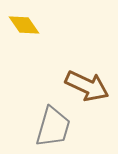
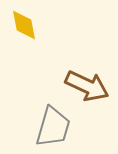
yellow diamond: rotated 24 degrees clockwise
